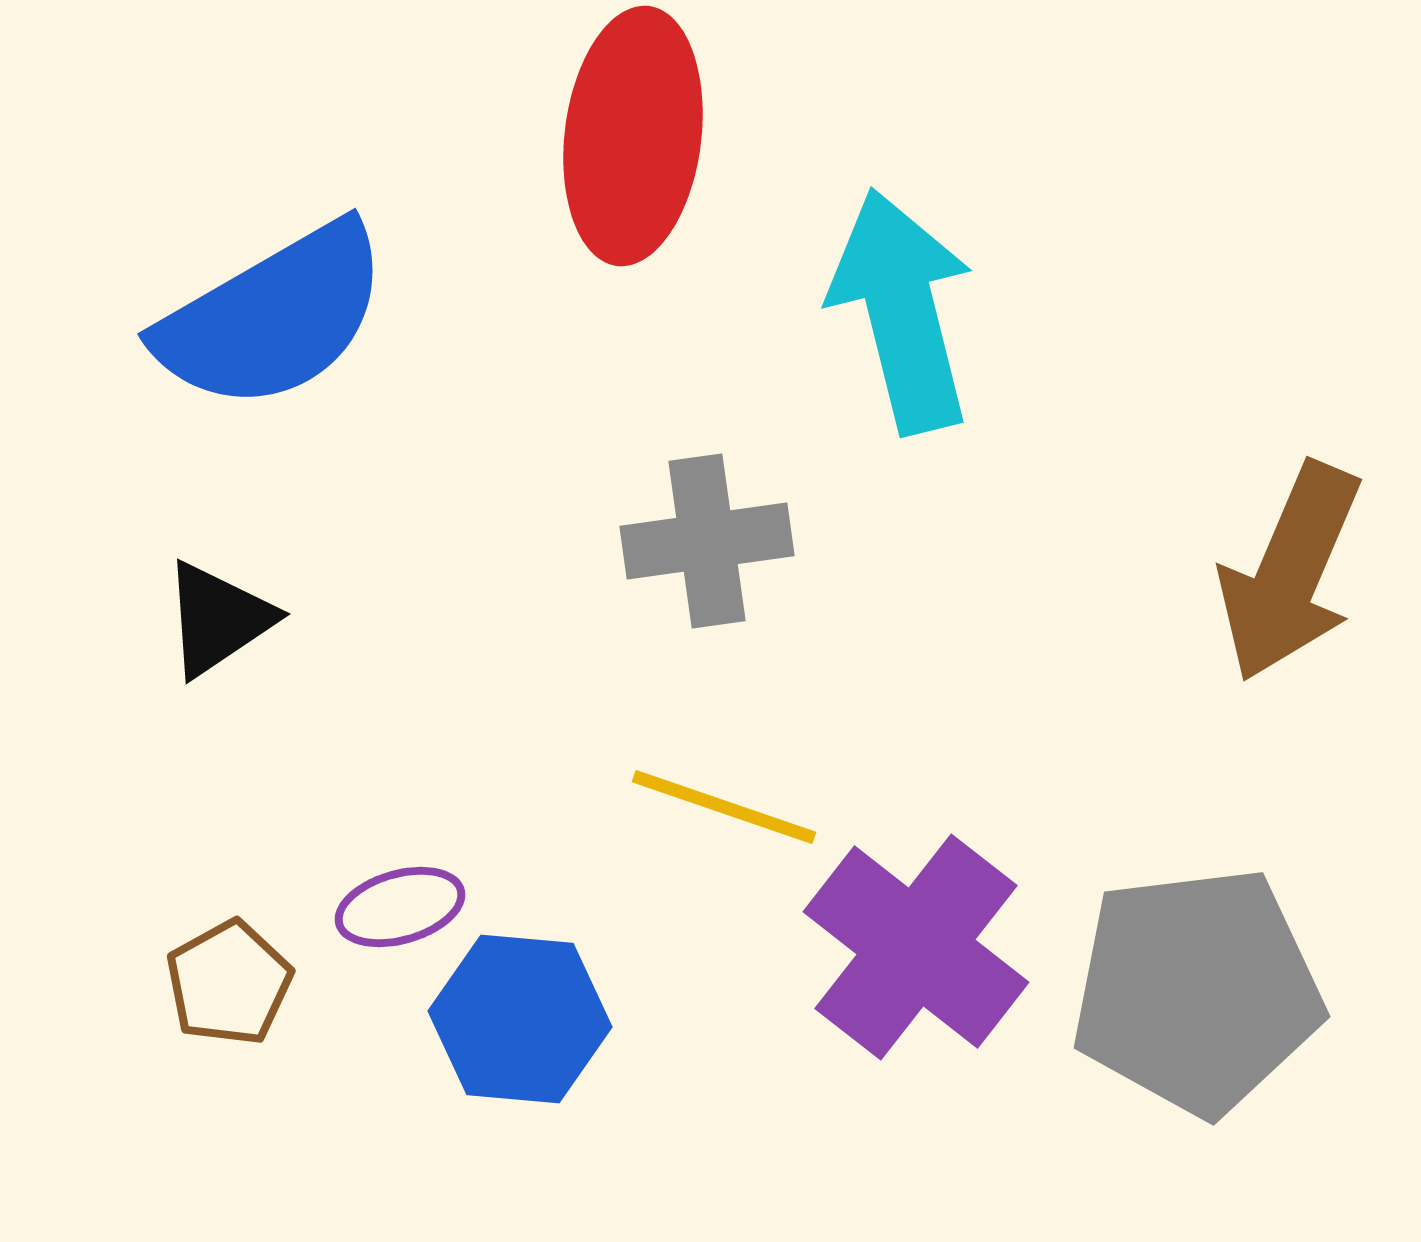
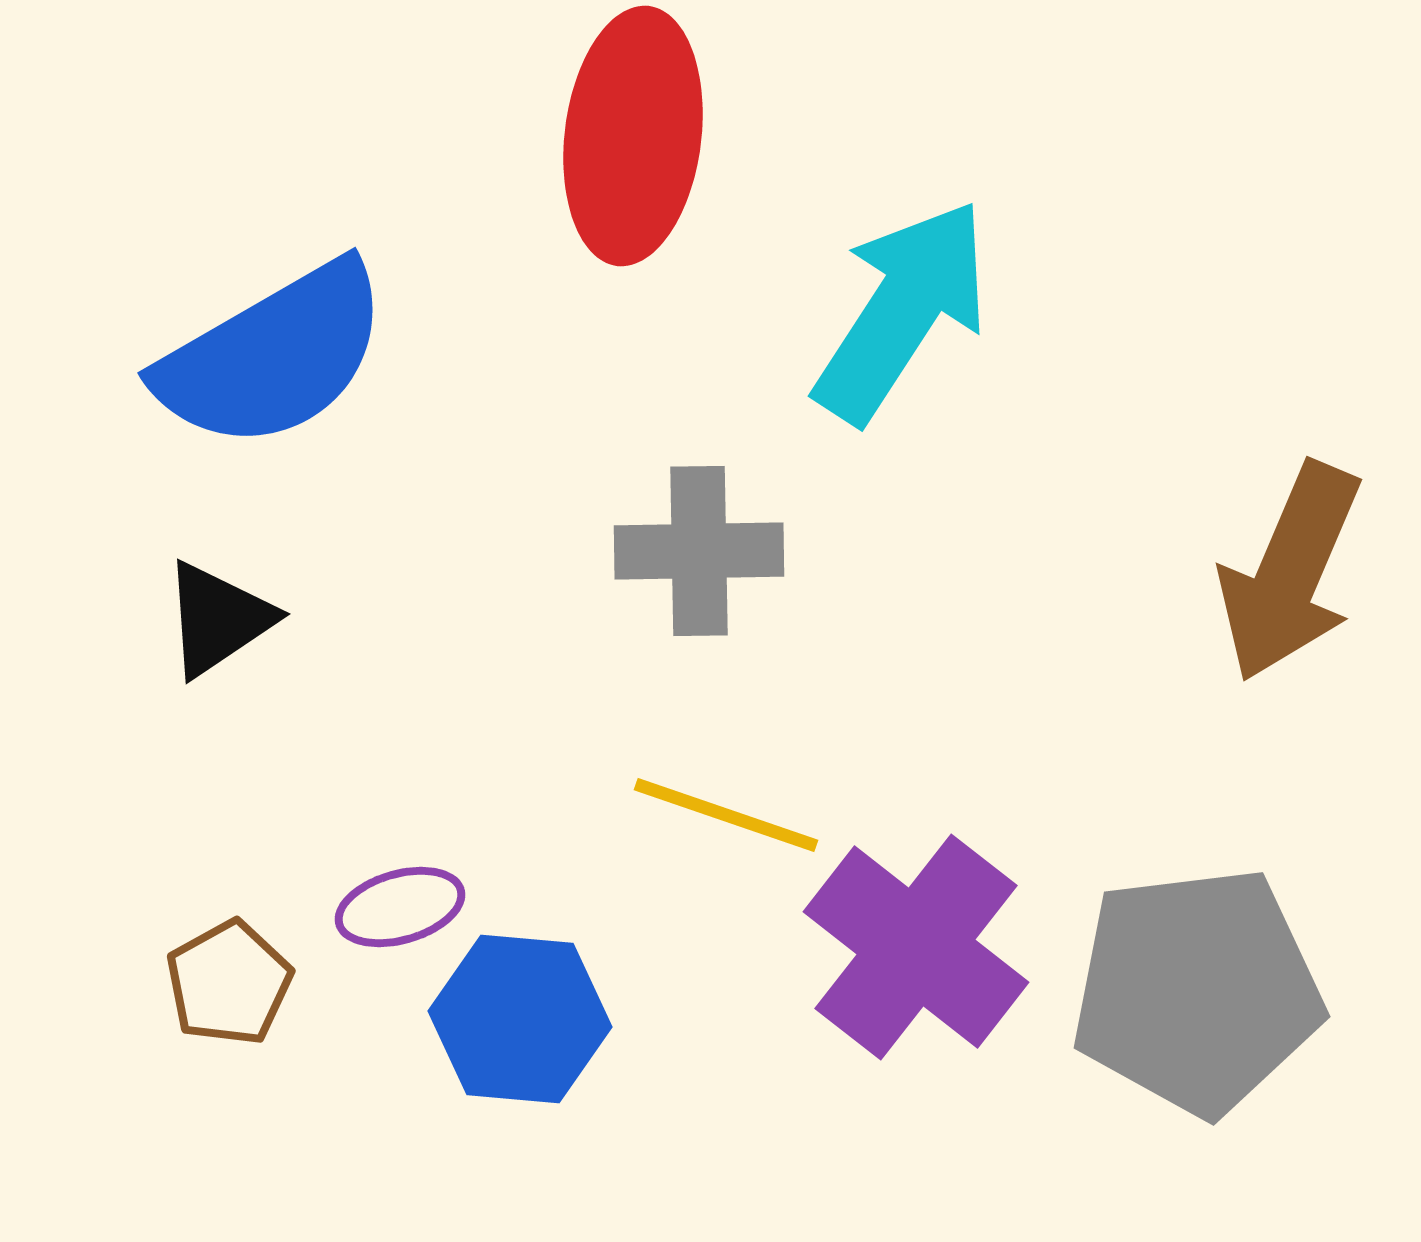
cyan arrow: rotated 47 degrees clockwise
blue semicircle: moved 39 px down
gray cross: moved 8 px left, 10 px down; rotated 7 degrees clockwise
yellow line: moved 2 px right, 8 px down
